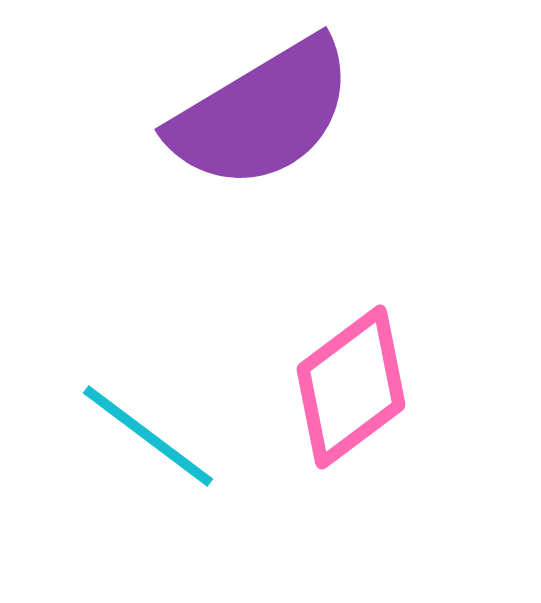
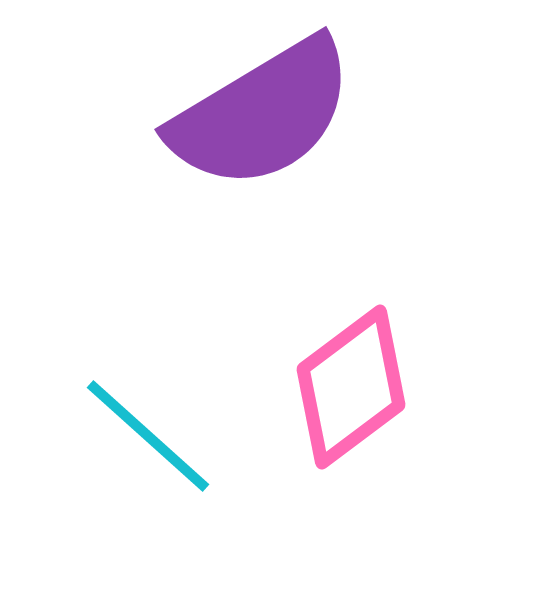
cyan line: rotated 5 degrees clockwise
